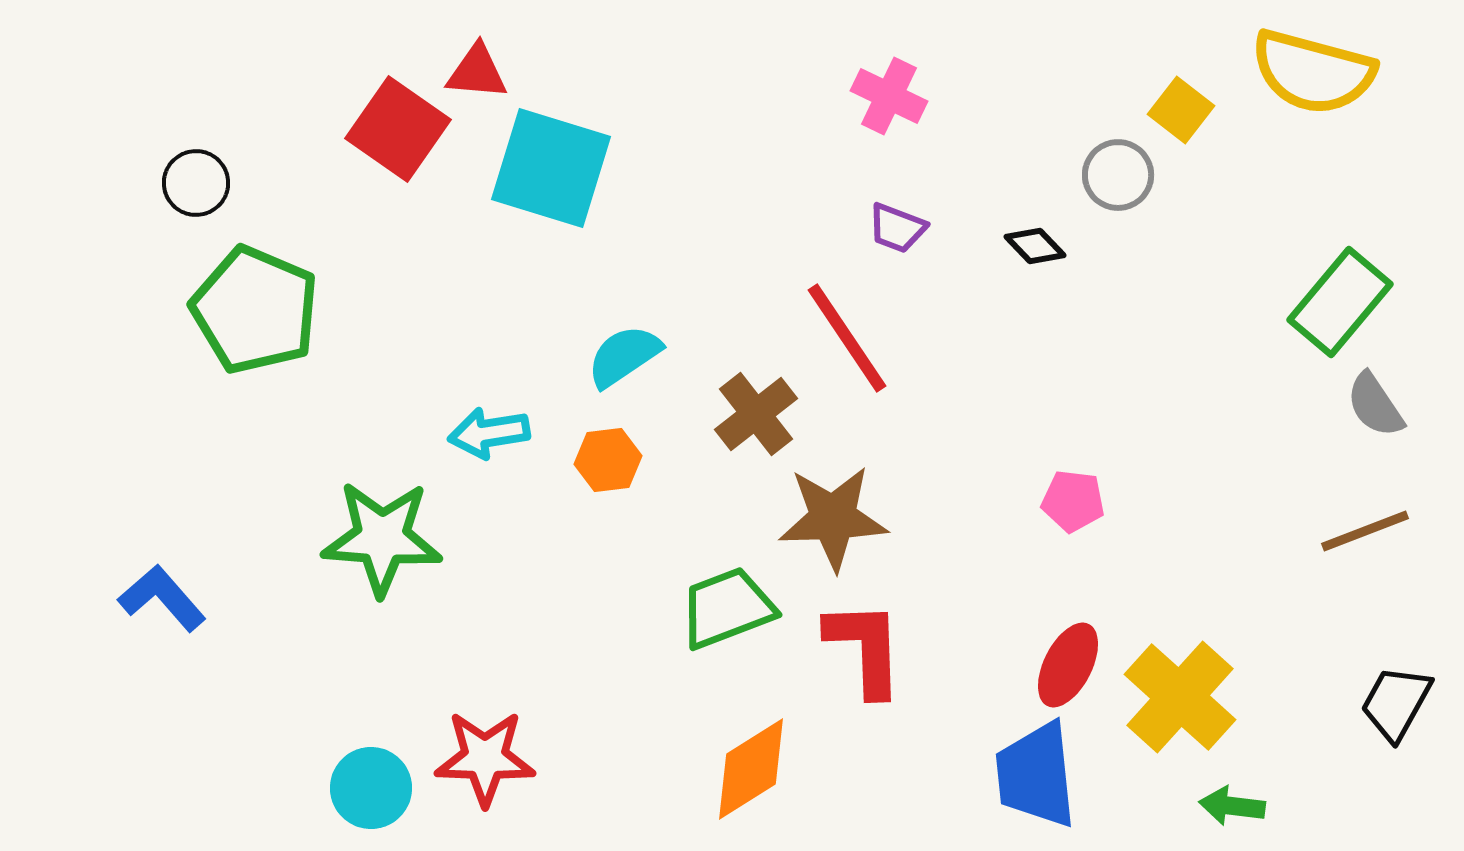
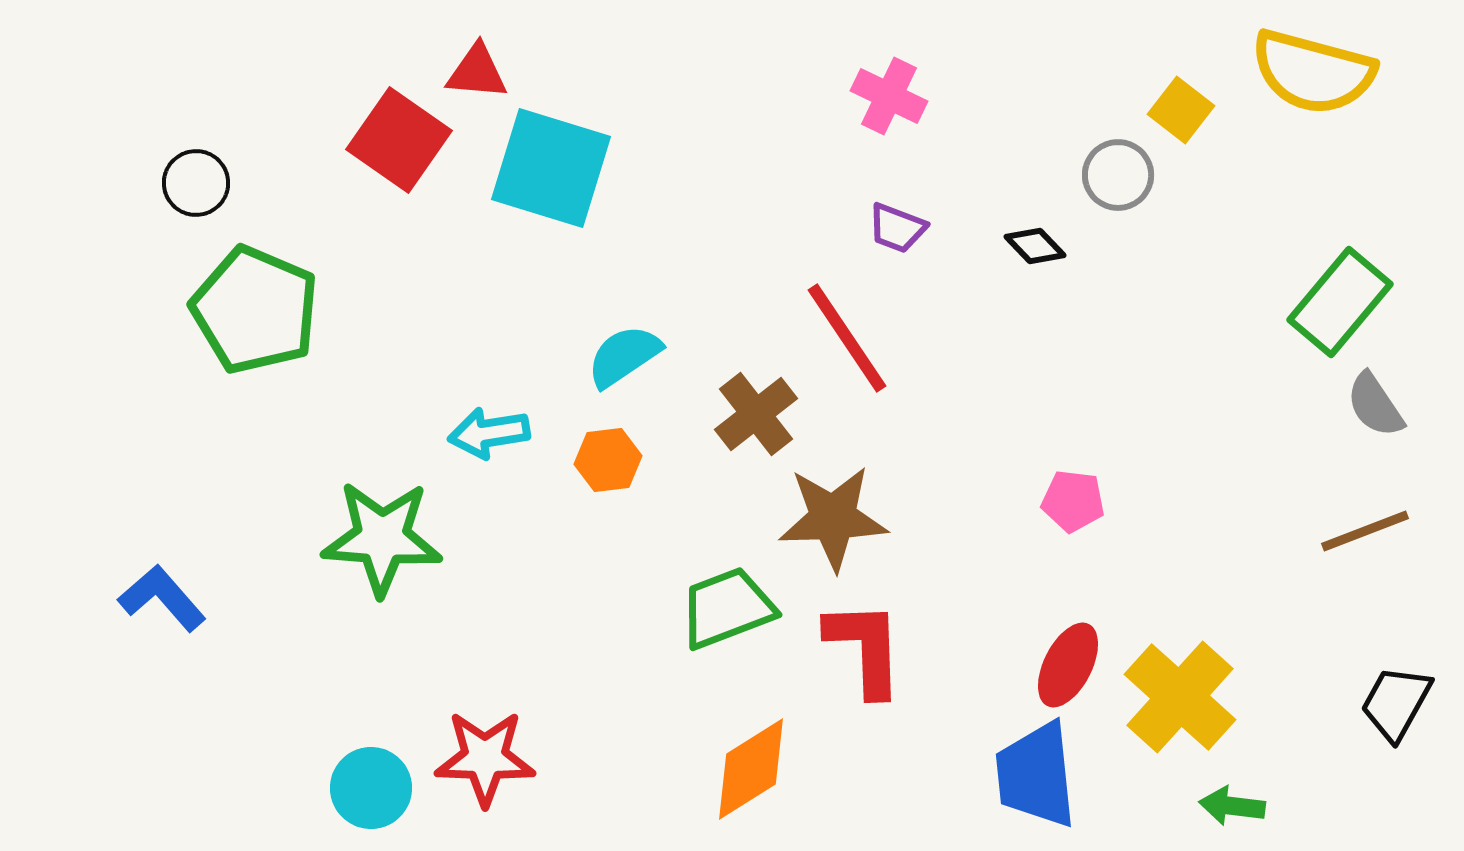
red square: moved 1 px right, 11 px down
